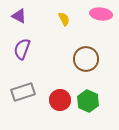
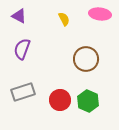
pink ellipse: moved 1 px left
